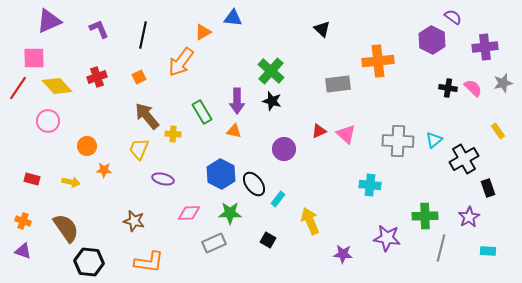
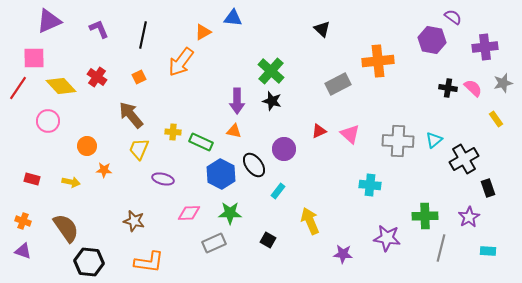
purple hexagon at (432, 40): rotated 16 degrees counterclockwise
red cross at (97, 77): rotated 36 degrees counterclockwise
gray rectangle at (338, 84): rotated 20 degrees counterclockwise
yellow diamond at (57, 86): moved 4 px right
green rectangle at (202, 112): moved 1 px left, 30 px down; rotated 35 degrees counterclockwise
brown arrow at (147, 116): moved 16 px left, 1 px up
yellow rectangle at (498, 131): moved 2 px left, 12 px up
yellow cross at (173, 134): moved 2 px up
pink triangle at (346, 134): moved 4 px right
black ellipse at (254, 184): moved 19 px up
cyan rectangle at (278, 199): moved 8 px up
